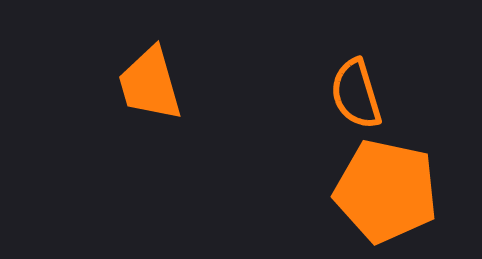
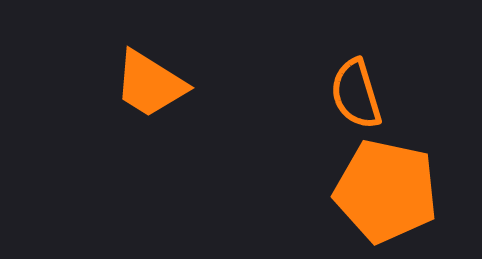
orange trapezoid: rotated 42 degrees counterclockwise
